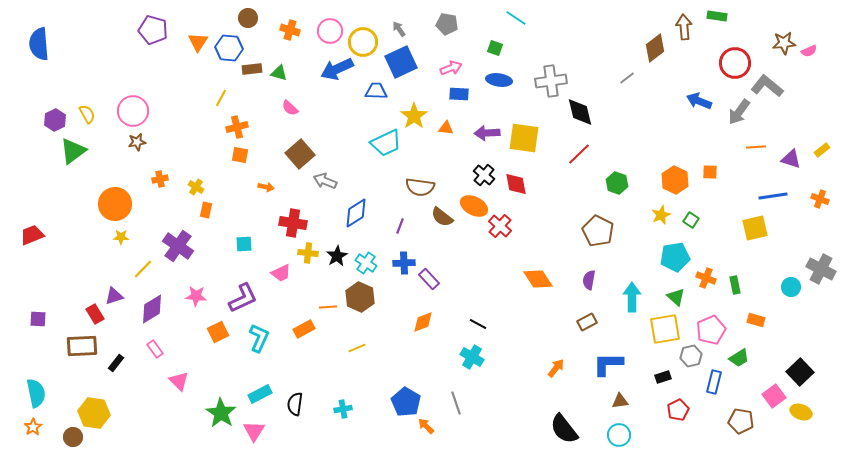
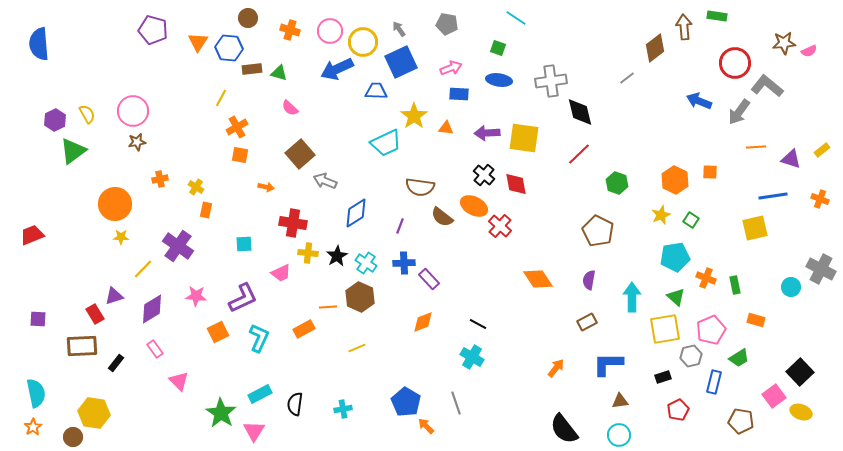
green square at (495, 48): moved 3 px right
orange cross at (237, 127): rotated 15 degrees counterclockwise
